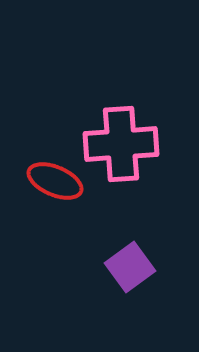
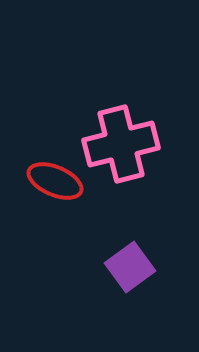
pink cross: rotated 10 degrees counterclockwise
